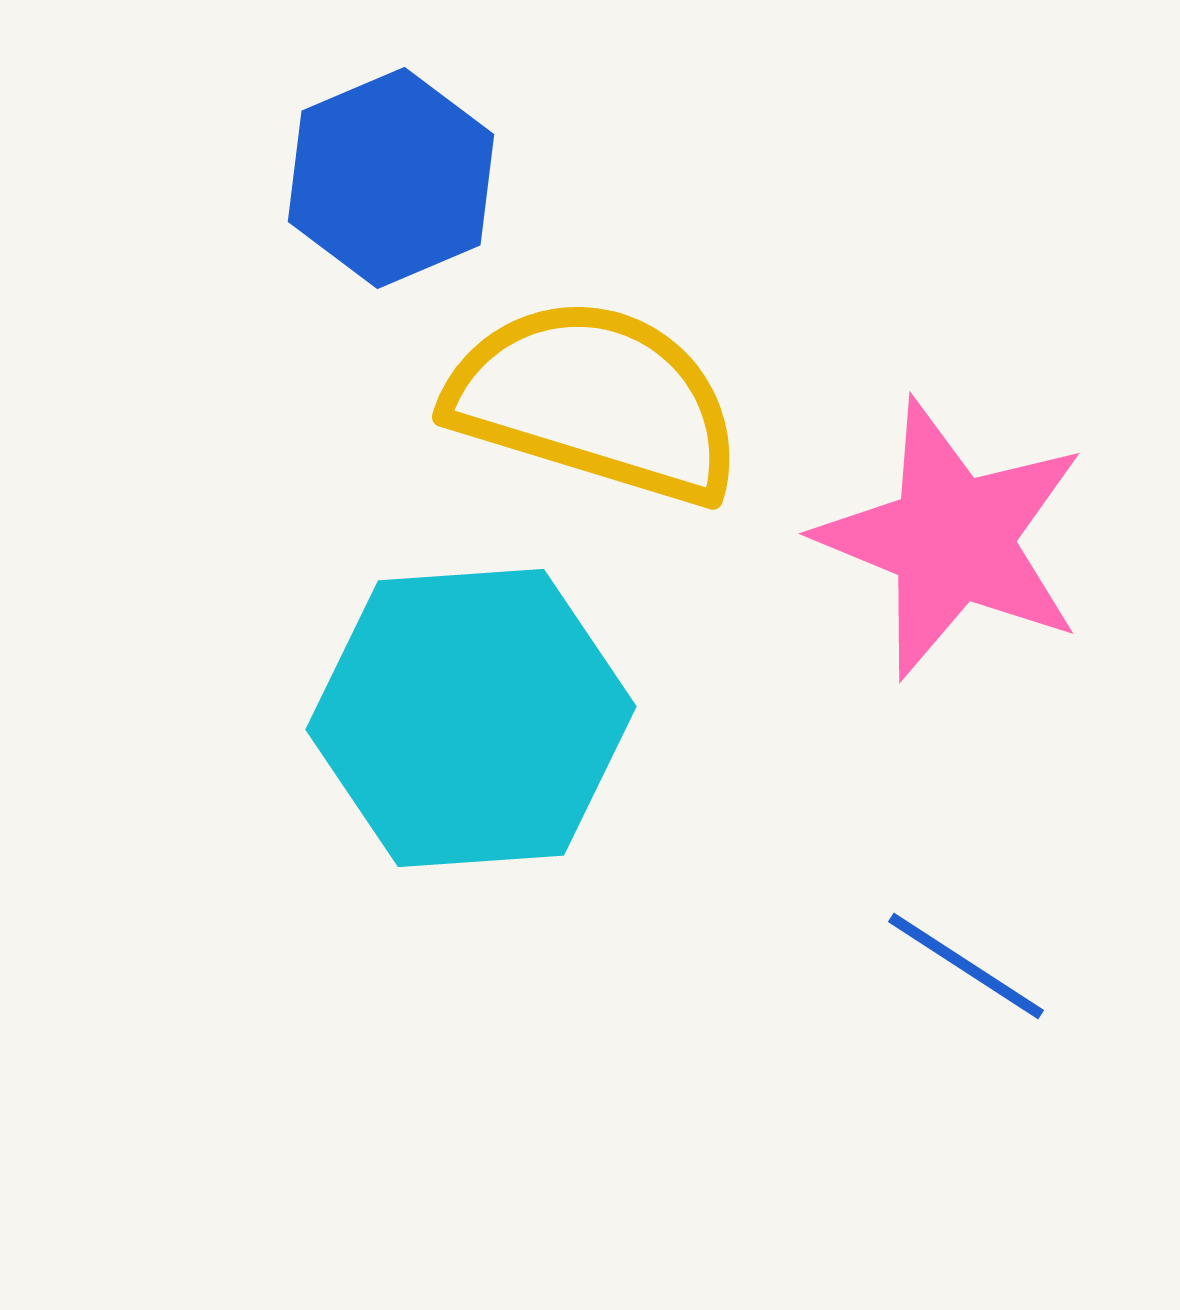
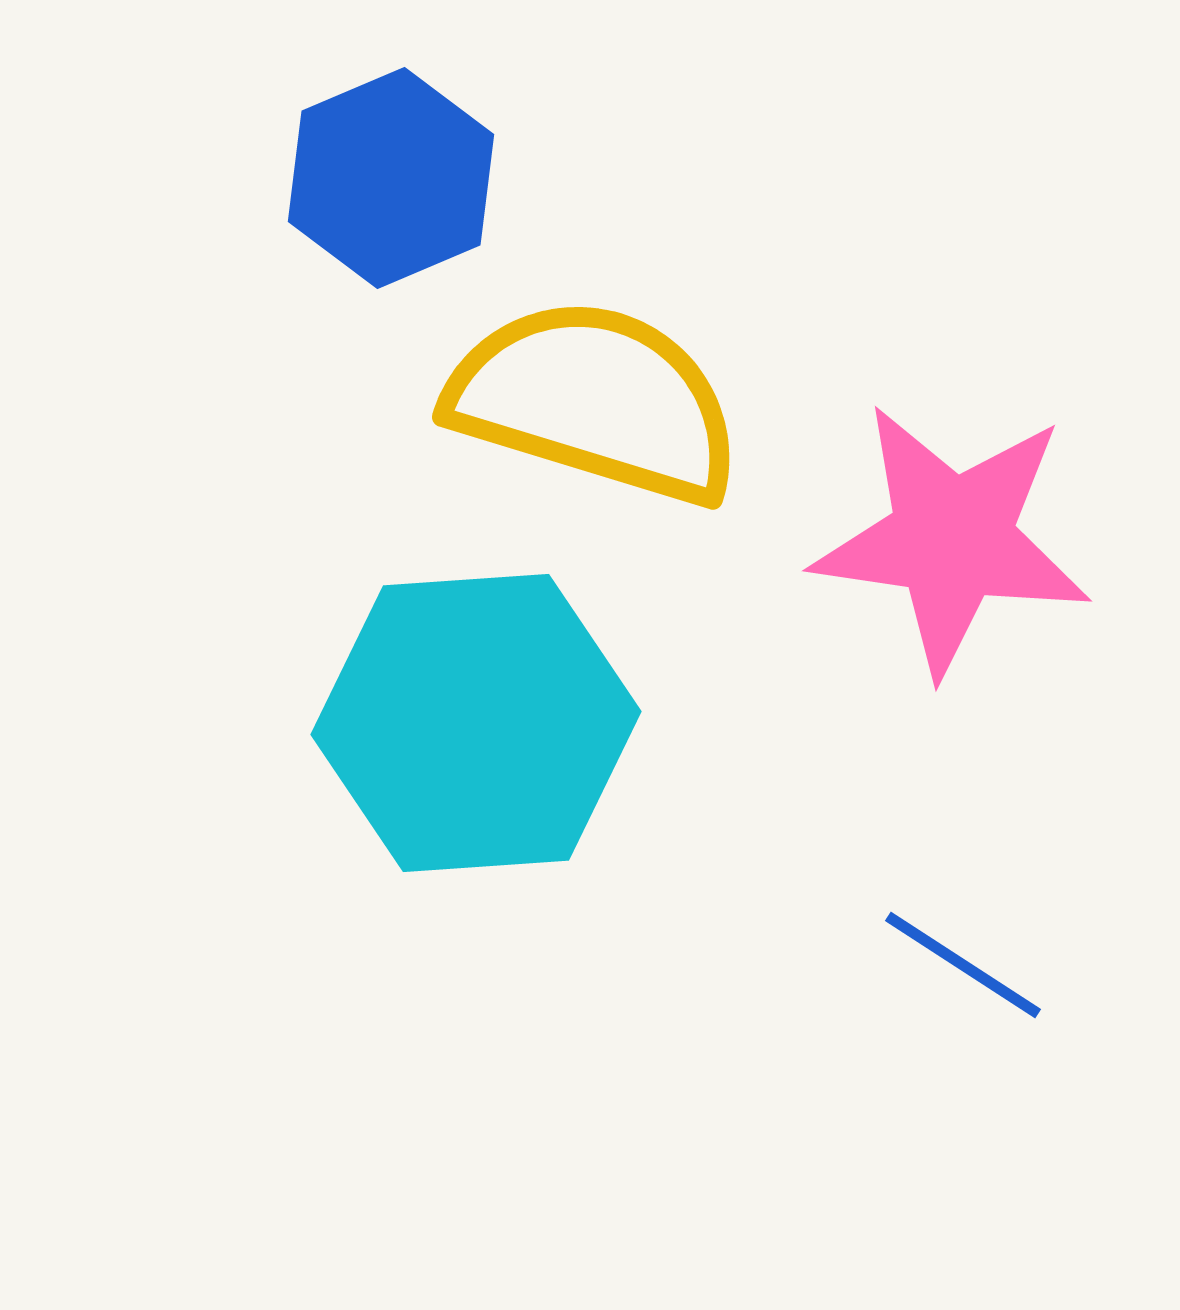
pink star: rotated 14 degrees counterclockwise
cyan hexagon: moved 5 px right, 5 px down
blue line: moved 3 px left, 1 px up
